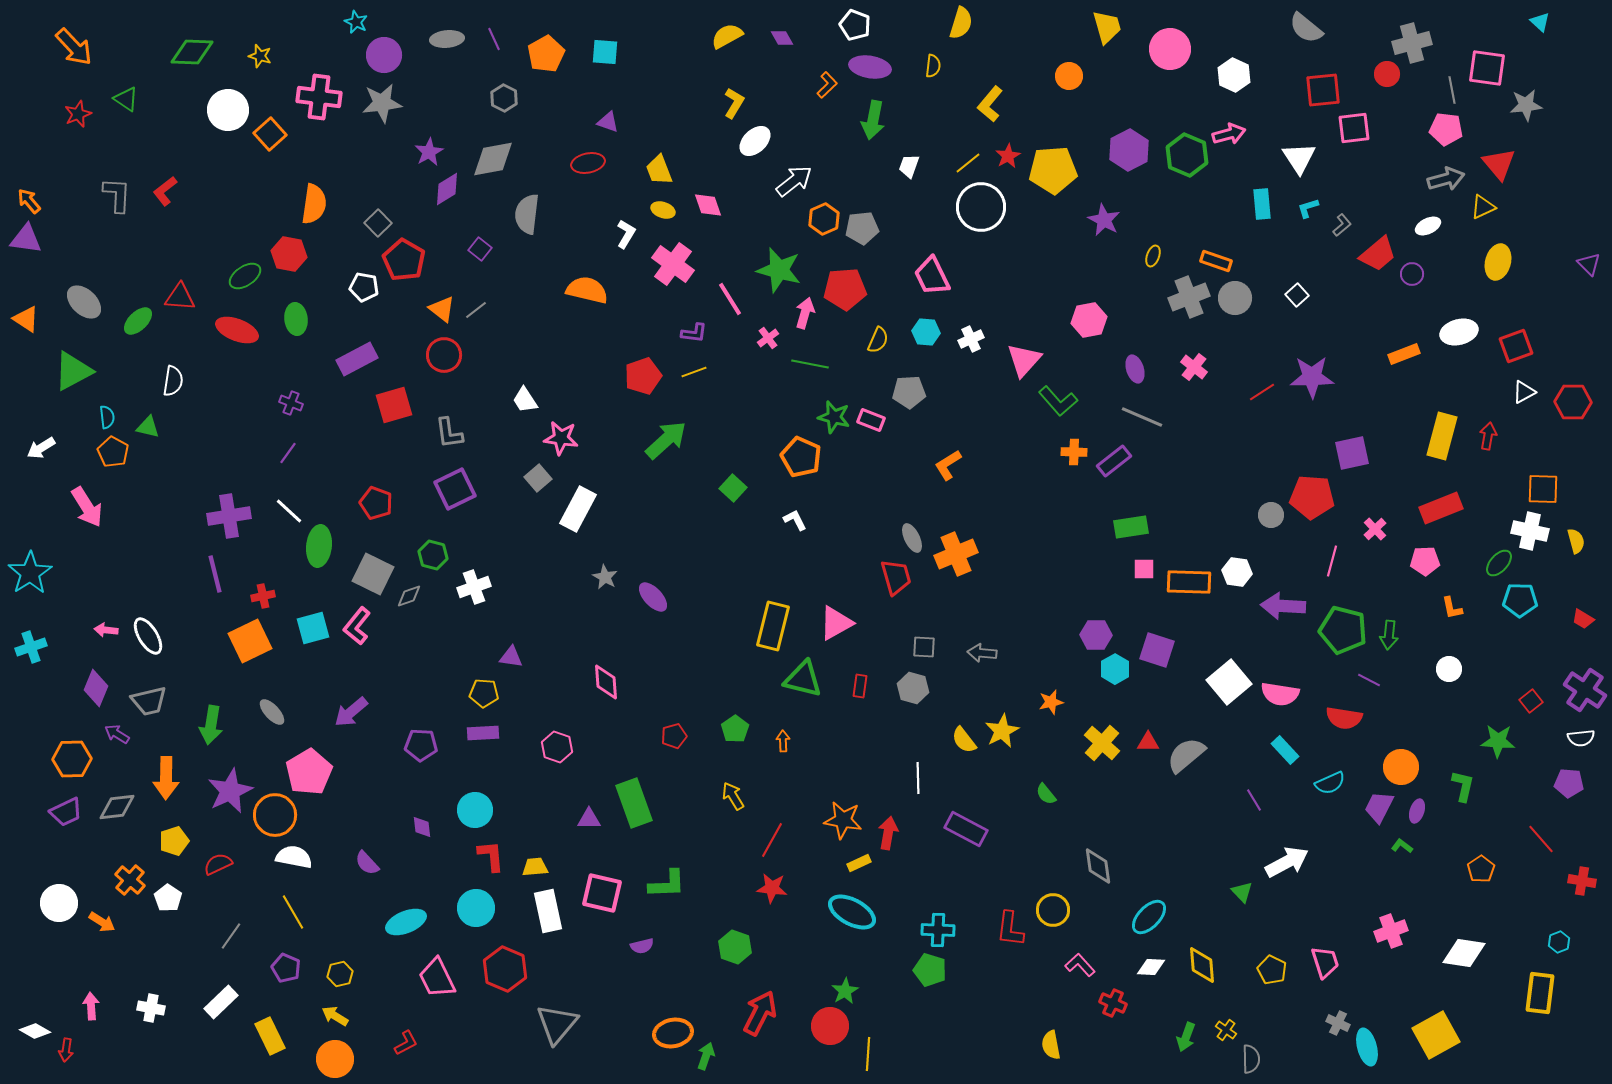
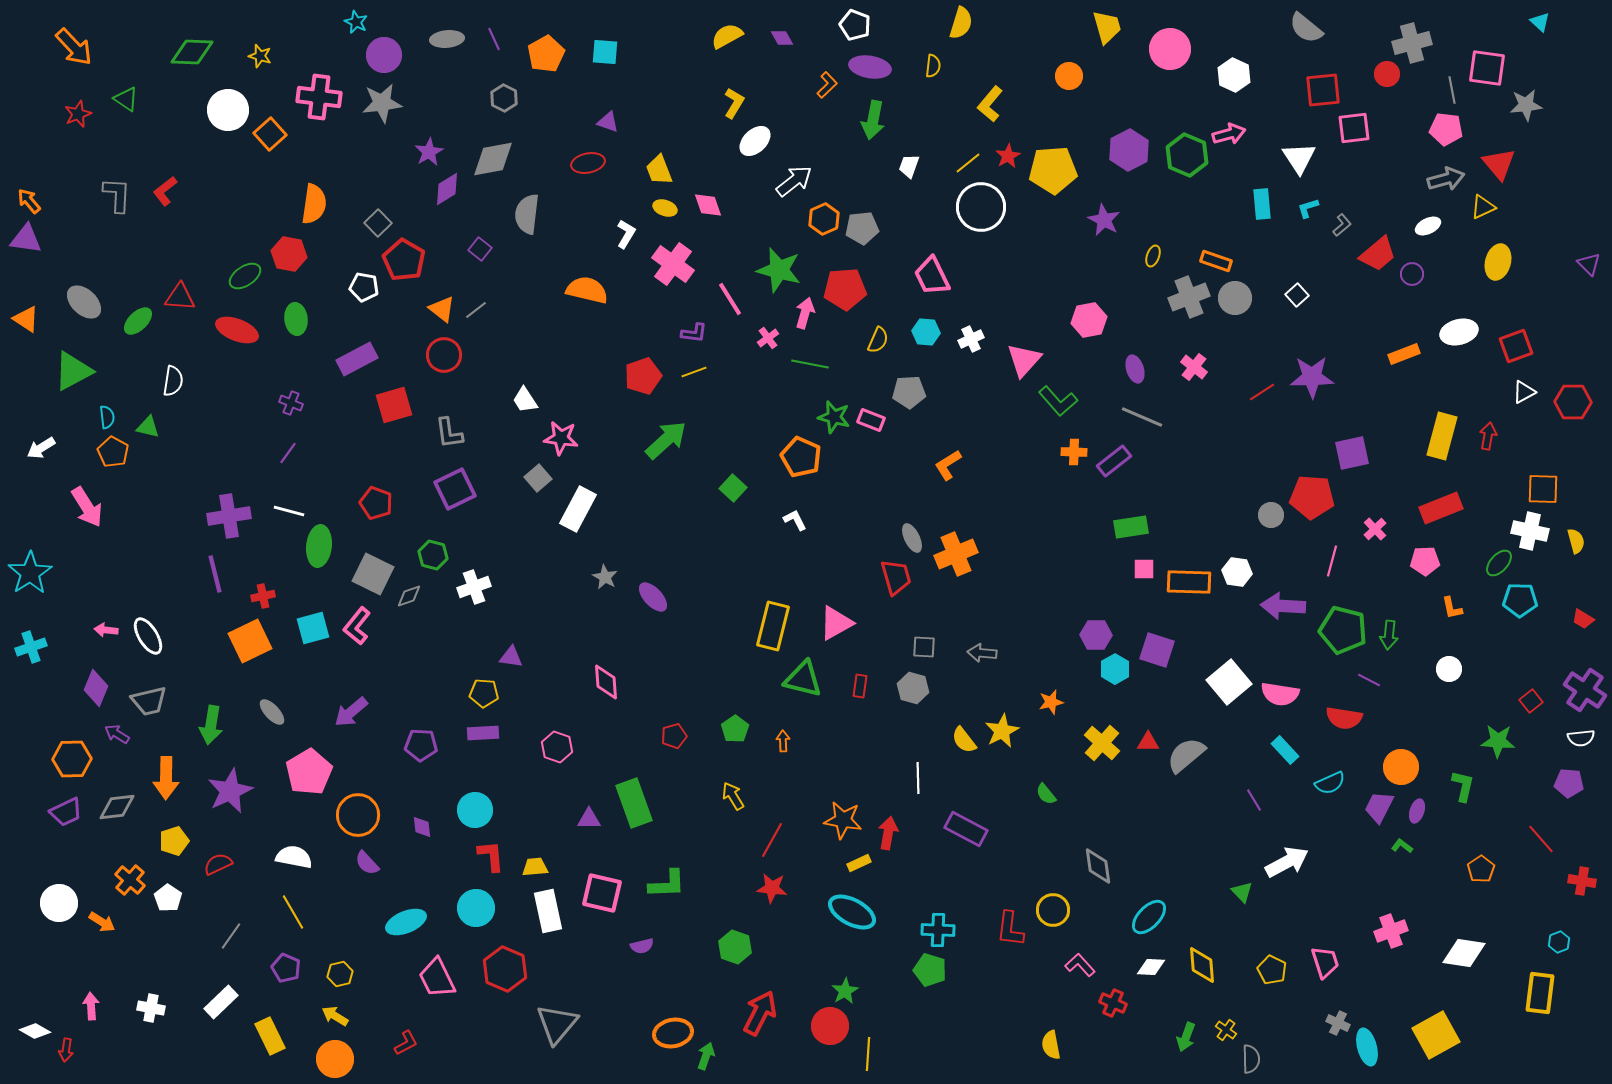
yellow ellipse at (663, 210): moved 2 px right, 2 px up
white line at (289, 511): rotated 28 degrees counterclockwise
orange circle at (275, 815): moved 83 px right
